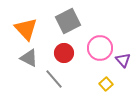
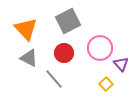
purple triangle: moved 2 px left, 4 px down
